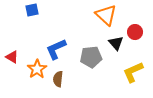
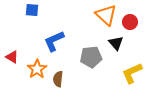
blue square: rotated 16 degrees clockwise
red circle: moved 5 px left, 10 px up
blue L-shape: moved 2 px left, 8 px up
yellow L-shape: moved 1 px left, 1 px down
